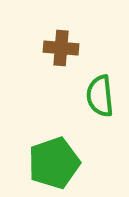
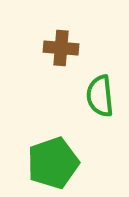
green pentagon: moved 1 px left
